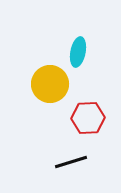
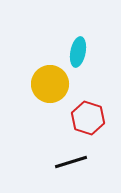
red hexagon: rotated 20 degrees clockwise
